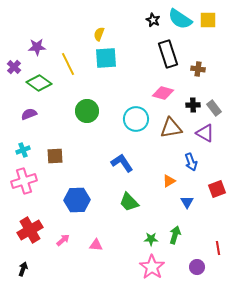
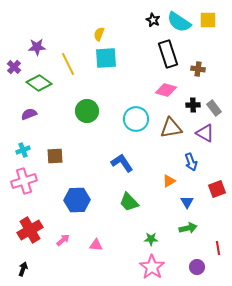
cyan semicircle: moved 1 px left, 3 px down
pink diamond: moved 3 px right, 3 px up
green arrow: moved 13 px right, 7 px up; rotated 60 degrees clockwise
